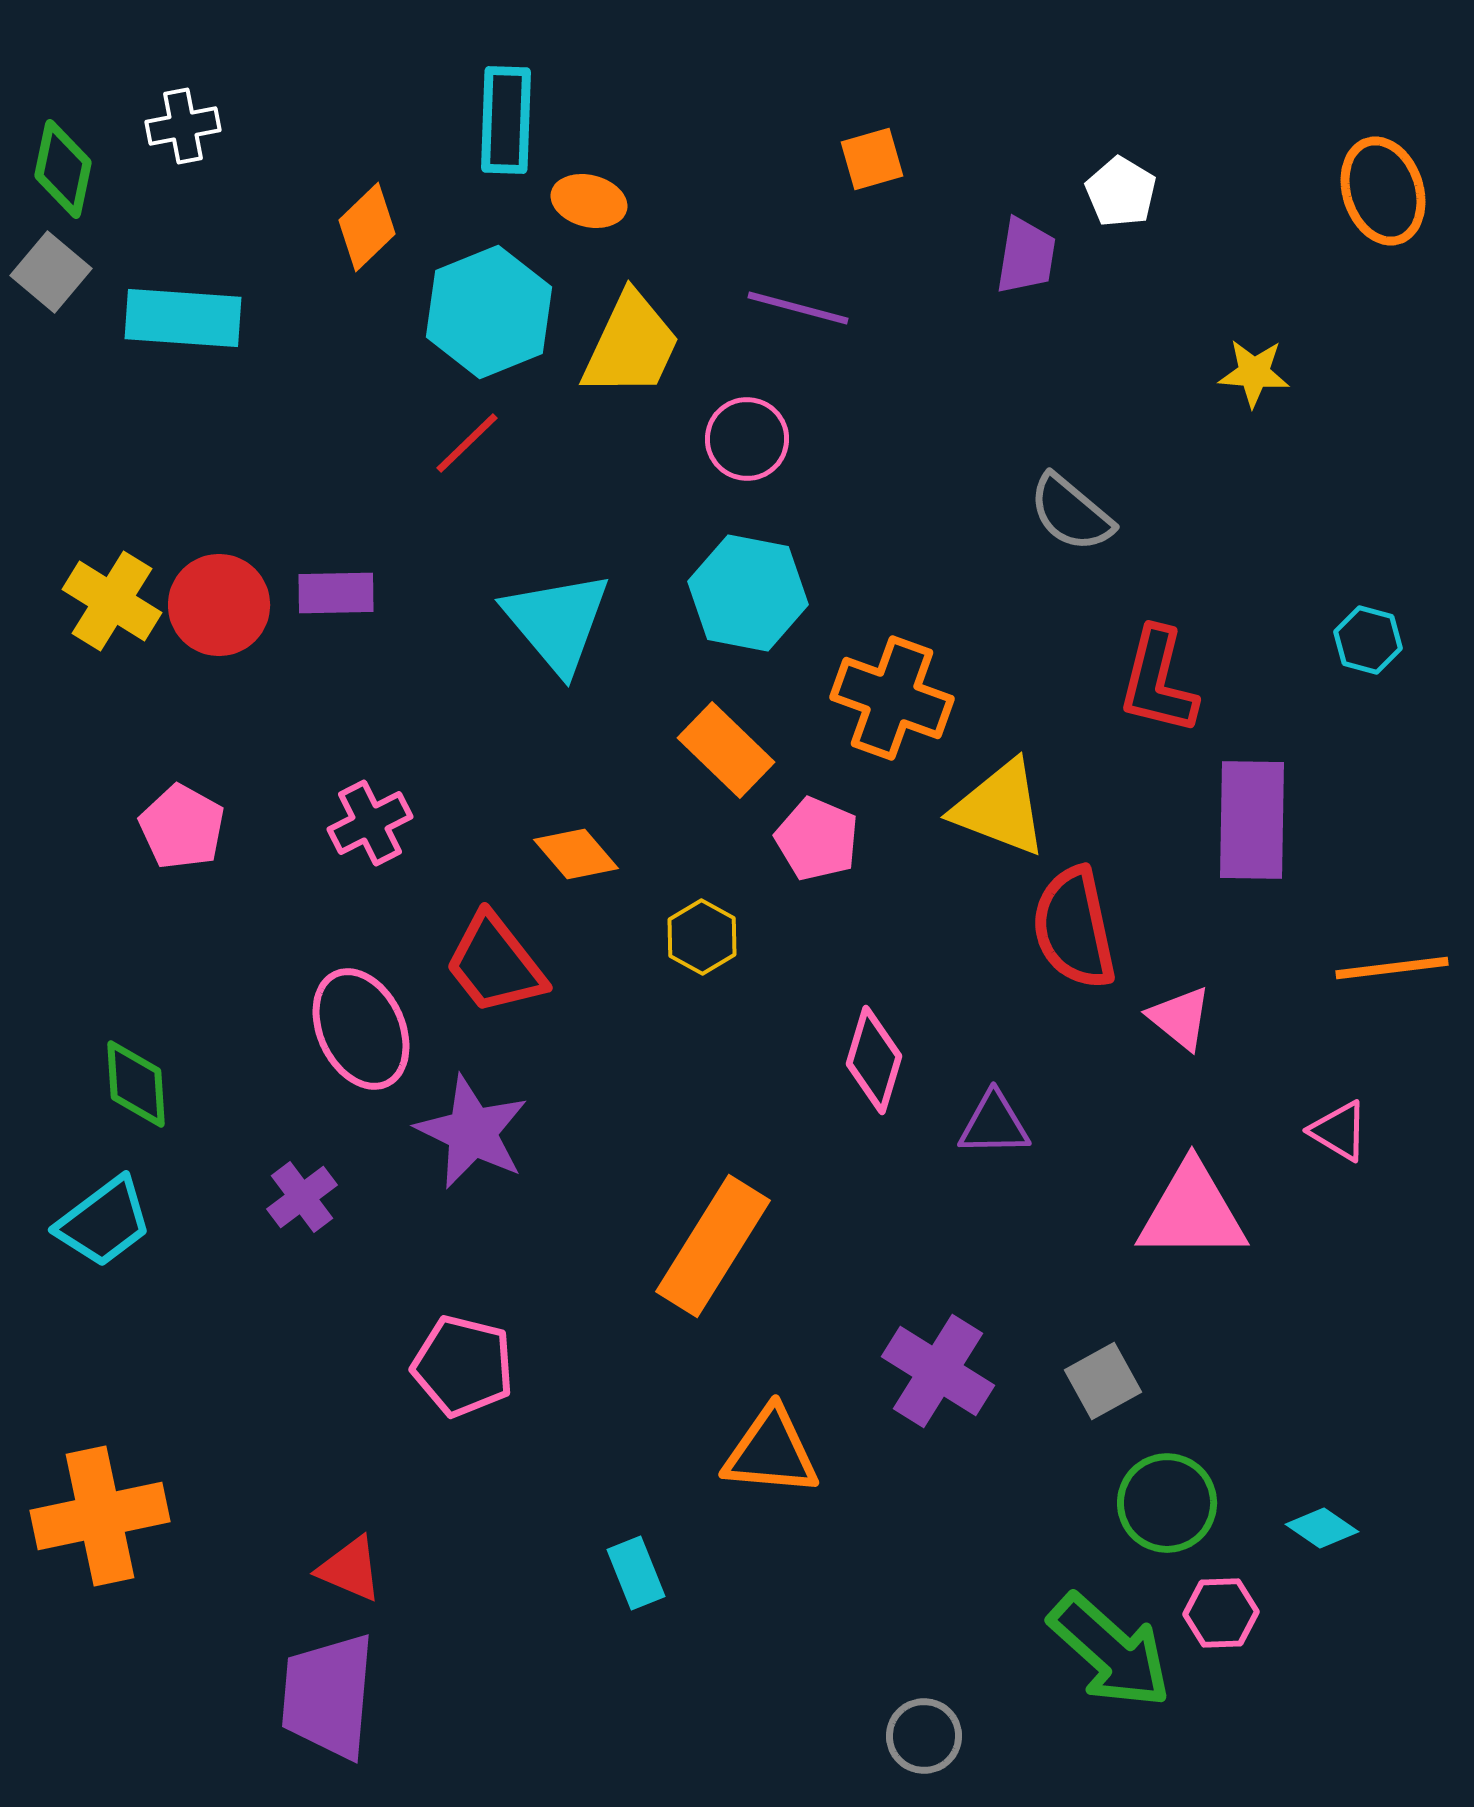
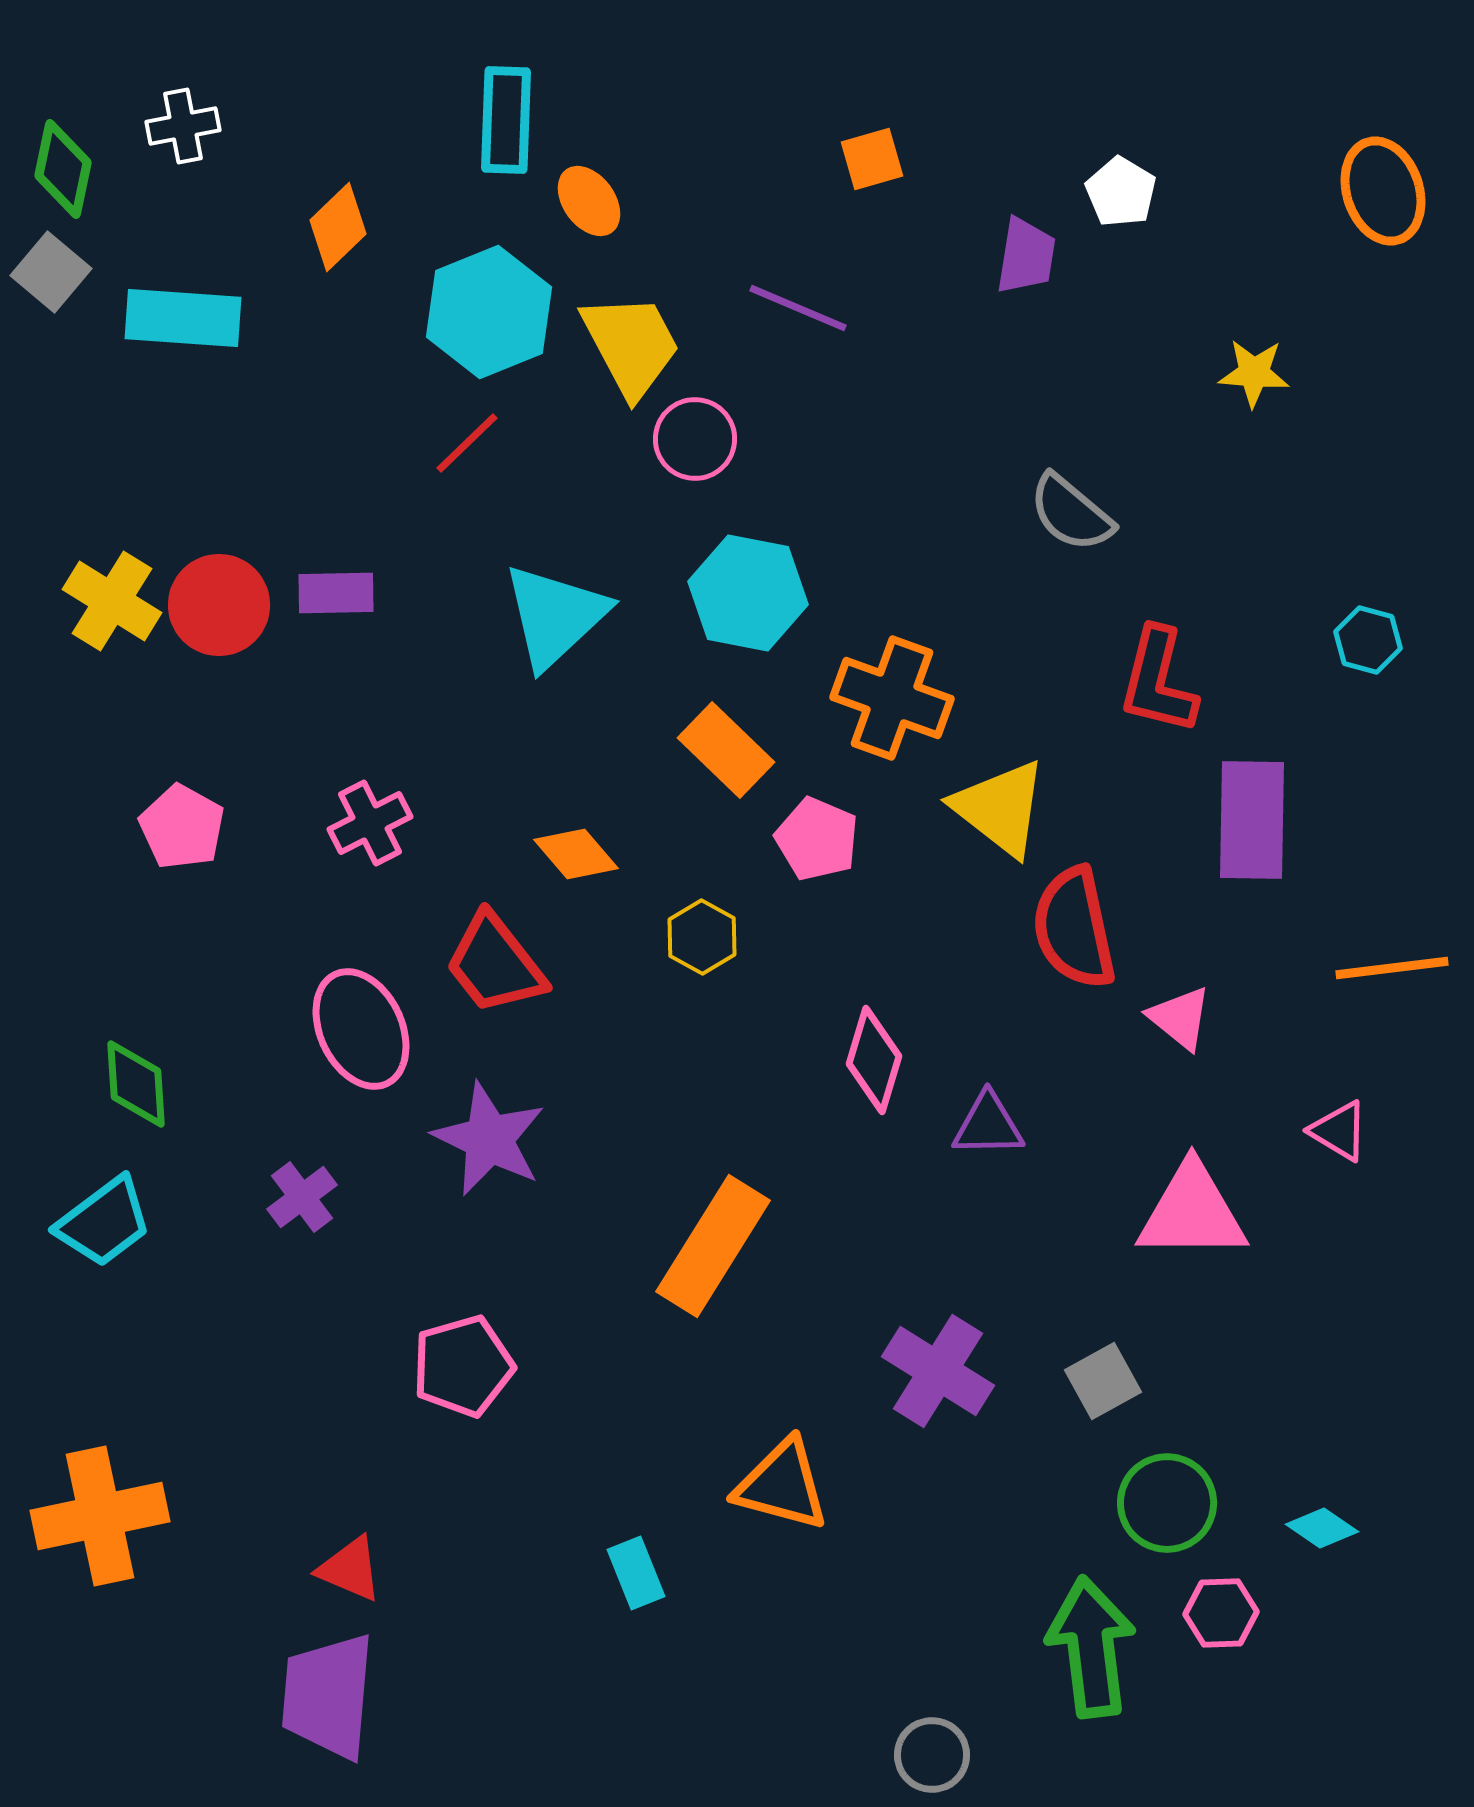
orange ellipse at (589, 201): rotated 40 degrees clockwise
orange diamond at (367, 227): moved 29 px left
purple line at (798, 308): rotated 8 degrees clockwise
yellow trapezoid at (631, 345): rotated 53 degrees counterclockwise
pink circle at (747, 439): moved 52 px left
cyan triangle at (557, 622): moved 2 px left, 6 px up; rotated 27 degrees clockwise
yellow triangle at (1000, 808): rotated 17 degrees clockwise
purple triangle at (994, 1124): moved 6 px left, 1 px down
purple star at (472, 1132): moved 17 px right, 7 px down
pink pentagon at (463, 1366): rotated 30 degrees counterclockwise
orange triangle at (771, 1452): moved 11 px right, 33 px down; rotated 10 degrees clockwise
green arrow at (1110, 1651): moved 19 px left, 4 px up; rotated 139 degrees counterclockwise
gray circle at (924, 1736): moved 8 px right, 19 px down
